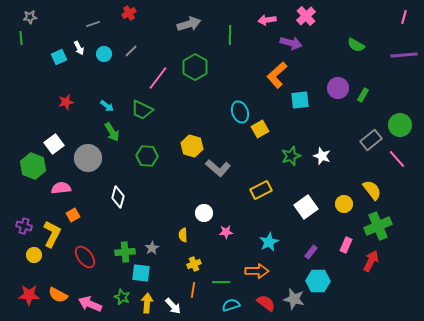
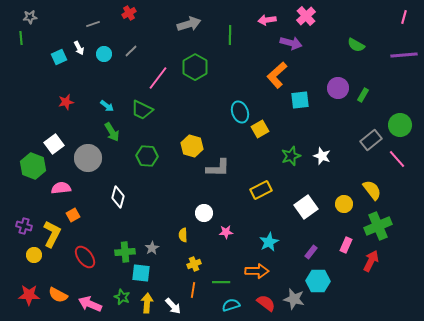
gray L-shape at (218, 168): rotated 40 degrees counterclockwise
